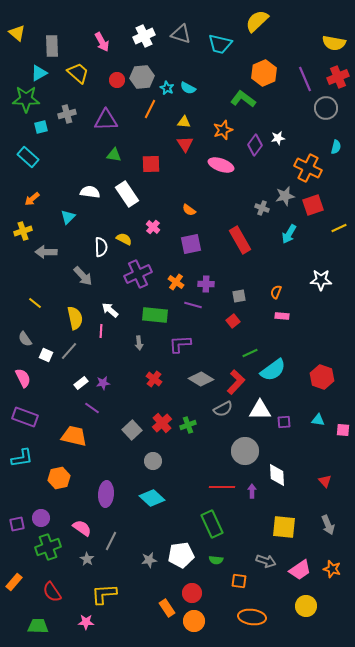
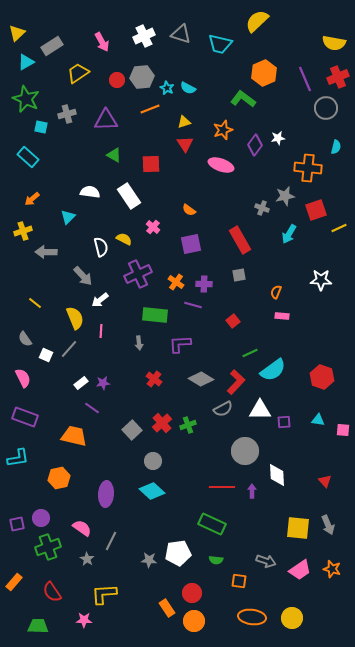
yellow triangle at (17, 33): rotated 36 degrees clockwise
gray rectangle at (52, 46): rotated 60 degrees clockwise
cyan triangle at (39, 73): moved 13 px left, 11 px up
yellow trapezoid at (78, 73): rotated 75 degrees counterclockwise
green star at (26, 99): rotated 24 degrees clockwise
orange line at (150, 109): rotated 42 degrees clockwise
yellow triangle at (184, 122): rotated 24 degrees counterclockwise
cyan square at (41, 127): rotated 24 degrees clockwise
green triangle at (114, 155): rotated 21 degrees clockwise
orange cross at (308, 168): rotated 20 degrees counterclockwise
white rectangle at (127, 194): moved 2 px right, 2 px down
red square at (313, 205): moved 3 px right, 5 px down
white semicircle at (101, 247): rotated 12 degrees counterclockwise
purple cross at (206, 284): moved 2 px left
gray square at (239, 296): moved 21 px up
white arrow at (110, 310): moved 10 px left, 10 px up; rotated 78 degrees counterclockwise
yellow semicircle at (75, 318): rotated 10 degrees counterclockwise
gray line at (69, 351): moved 2 px up
cyan L-shape at (22, 458): moved 4 px left
cyan diamond at (152, 498): moved 7 px up
green rectangle at (212, 524): rotated 40 degrees counterclockwise
yellow square at (284, 527): moved 14 px right, 1 px down
white pentagon at (181, 555): moved 3 px left, 2 px up
gray star at (149, 560): rotated 14 degrees clockwise
yellow circle at (306, 606): moved 14 px left, 12 px down
pink star at (86, 622): moved 2 px left, 2 px up
